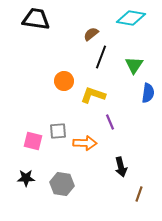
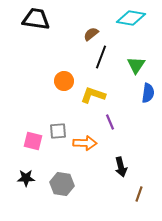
green triangle: moved 2 px right
